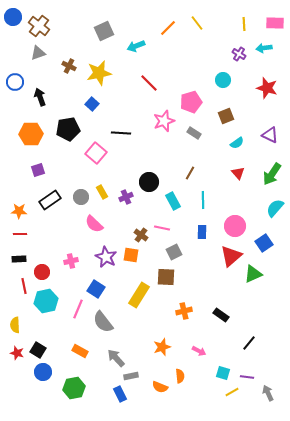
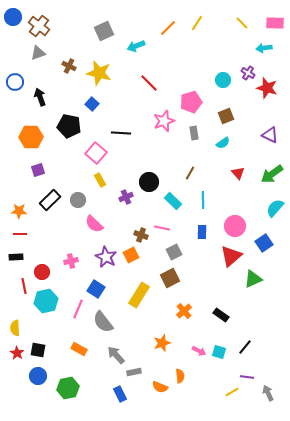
yellow line at (197, 23): rotated 70 degrees clockwise
yellow line at (244, 24): moved 2 px left, 1 px up; rotated 40 degrees counterclockwise
purple cross at (239, 54): moved 9 px right, 19 px down
yellow star at (99, 73): rotated 25 degrees clockwise
black pentagon at (68, 129): moved 1 px right, 3 px up; rotated 20 degrees clockwise
gray rectangle at (194, 133): rotated 48 degrees clockwise
orange hexagon at (31, 134): moved 3 px down
cyan semicircle at (237, 143): moved 14 px left
green arrow at (272, 174): rotated 20 degrees clockwise
yellow rectangle at (102, 192): moved 2 px left, 12 px up
gray circle at (81, 197): moved 3 px left, 3 px down
black rectangle at (50, 200): rotated 10 degrees counterclockwise
cyan rectangle at (173, 201): rotated 18 degrees counterclockwise
brown cross at (141, 235): rotated 16 degrees counterclockwise
orange square at (131, 255): rotated 35 degrees counterclockwise
black rectangle at (19, 259): moved 3 px left, 2 px up
green triangle at (253, 274): moved 5 px down
brown square at (166, 277): moved 4 px right, 1 px down; rotated 30 degrees counterclockwise
orange cross at (184, 311): rotated 28 degrees counterclockwise
yellow semicircle at (15, 325): moved 3 px down
black line at (249, 343): moved 4 px left, 4 px down
orange star at (162, 347): moved 4 px up
black square at (38, 350): rotated 21 degrees counterclockwise
orange rectangle at (80, 351): moved 1 px left, 2 px up
red star at (17, 353): rotated 16 degrees clockwise
gray arrow at (116, 358): moved 3 px up
blue circle at (43, 372): moved 5 px left, 4 px down
cyan square at (223, 373): moved 4 px left, 21 px up
gray rectangle at (131, 376): moved 3 px right, 4 px up
green hexagon at (74, 388): moved 6 px left
